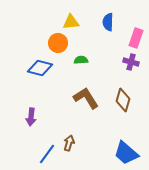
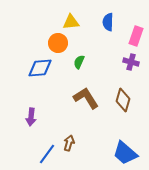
pink rectangle: moved 2 px up
green semicircle: moved 2 px left, 2 px down; rotated 64 degrees counterclockwise
blue diamond: rotated 20 degrees counterclockwise
blue trapezoid: moved 1 px left
